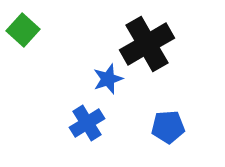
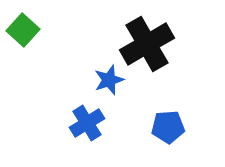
blue star: moved 1 px right, 1 px down
